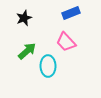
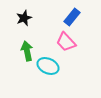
blue rectangle: moved 1 px right, 4 px down; rotated 30 degrees counterclockwise
green arrow: rotated 60 degrees counterclockwise
cyan ellipse: rotated 65 degrees counterclockwise
